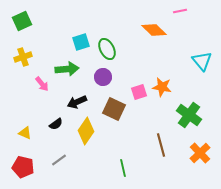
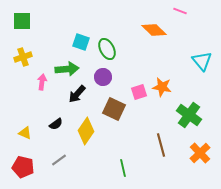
pink line: rotated 32 degrees clockwise
green square: rotated 24 degrees clockwise
cyan square: rotated 36 degrees clockwise
pink arrow: moved 2 px up; rotated 133 degrees counterclockwise
black arrow: moved 8 px up; rotated 24 degrees counterclockwise
